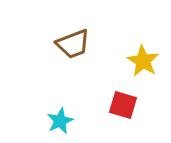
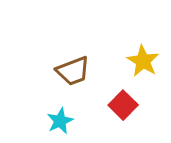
brown trapezoid: moved 27 px down
red square: rotated 28 degrees clockwise
